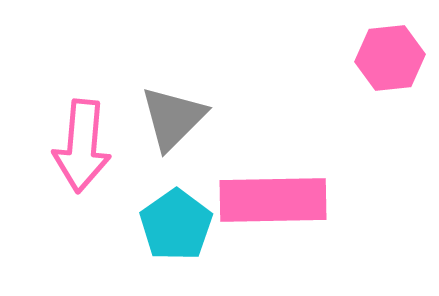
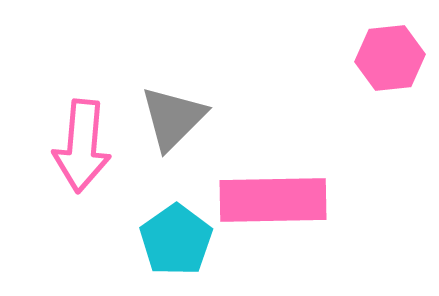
cyan pentagon: moved 15 px down
